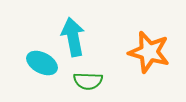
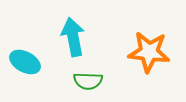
orange star: rotated 9 degrees counterclockwise
cyan ellipse: moved 17 px left, 1 px up
